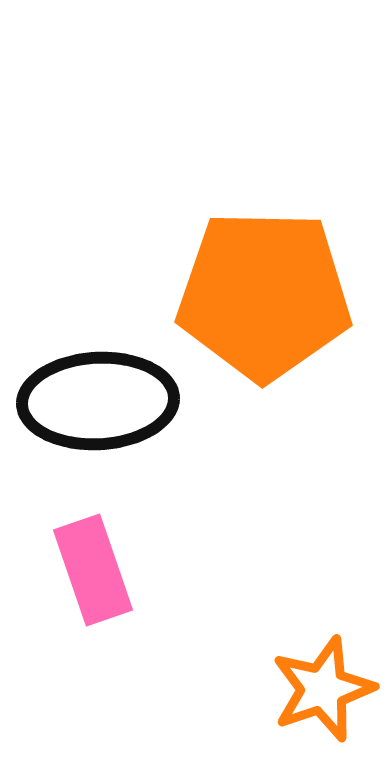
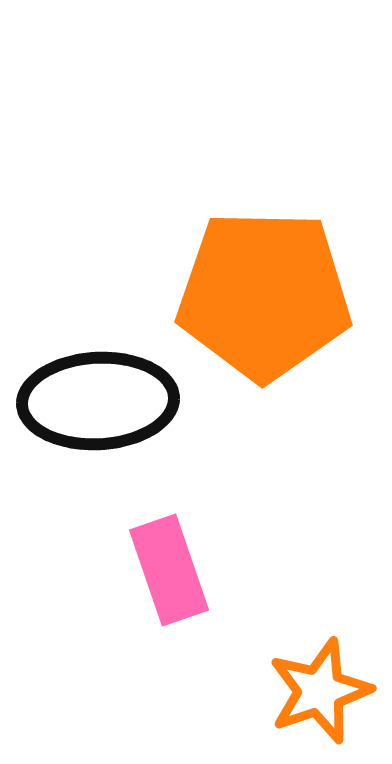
pink rectangle: moved 76 px right
orange star: moved 3 px left, 2 px down
